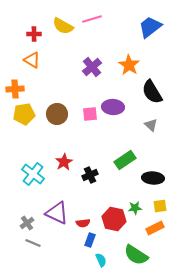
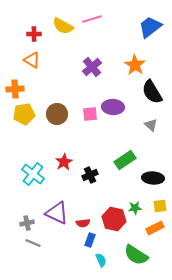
orange star: moved 6 px right
gray cross: rotated 24 degrees clockwise
